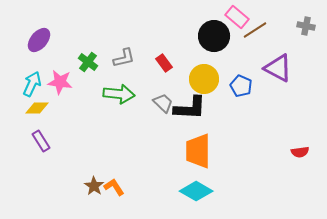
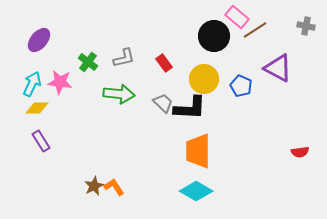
brown star: rotated 12 degrees clockwise
